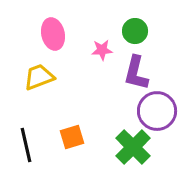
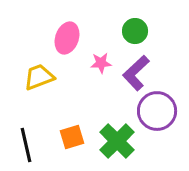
pink ellipse: moved 14 px right, 4 px down; rotated 32 degrees clockwise
pink star: moved 1 px left, 13 px down
purple L-shape: rotated 33 degrees clockwise
green cross: moved 16 px left, 6 px up
